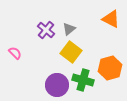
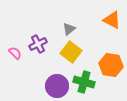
orange triangle: moved 1 px right, 1 px down
purple cross: moved 8 px left, 14 px down; rotated 24 degrees clockwise
orange hexagon: moved 1 px right, 3 px up; rotated 25 degrees clockwise
green cross: moved 1 px right, 2 px down
purple circle: moved 1 px down
